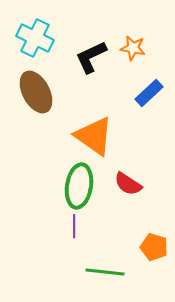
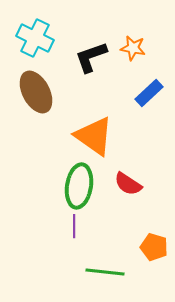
black L-shape: rotated 6 degrees clockwise
